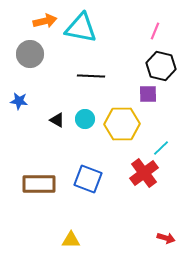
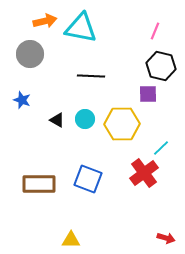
blue star: moved 3 px right, 1 px up; rotated 12 degrees clockwise
